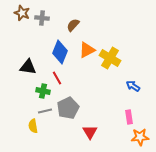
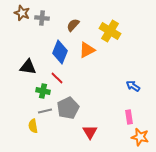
yellow cross: moved 27 px up
red line: rotated 16 degrees counterclockwise
orange star: rotated 18 degrees clockwise
